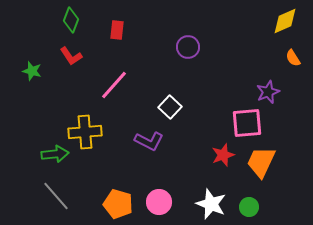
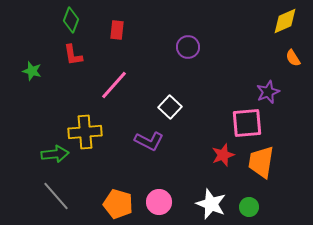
red L-shape: moved 2 px right, 1 px up; rotated 25 degrees clockwise
orange trapezoid: rotated 16 degrees counterclockwise
